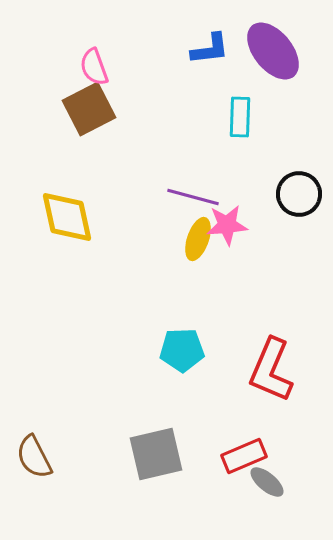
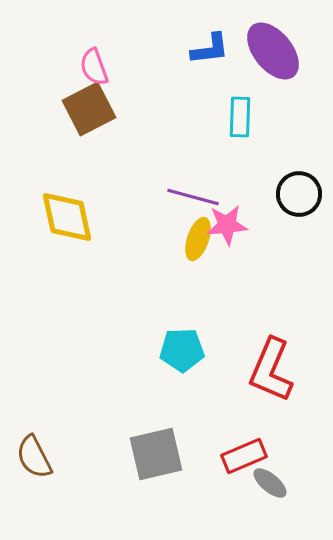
gray ellipse: moved 3 px right, 1 px down
